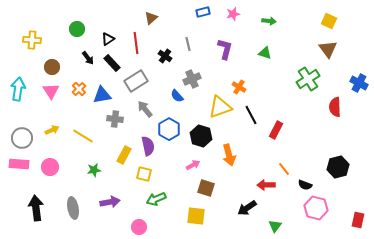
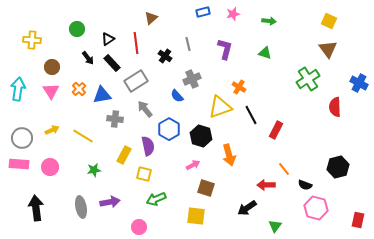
gray ellipse at (73, 208): moved 8 px right, 1 px up
